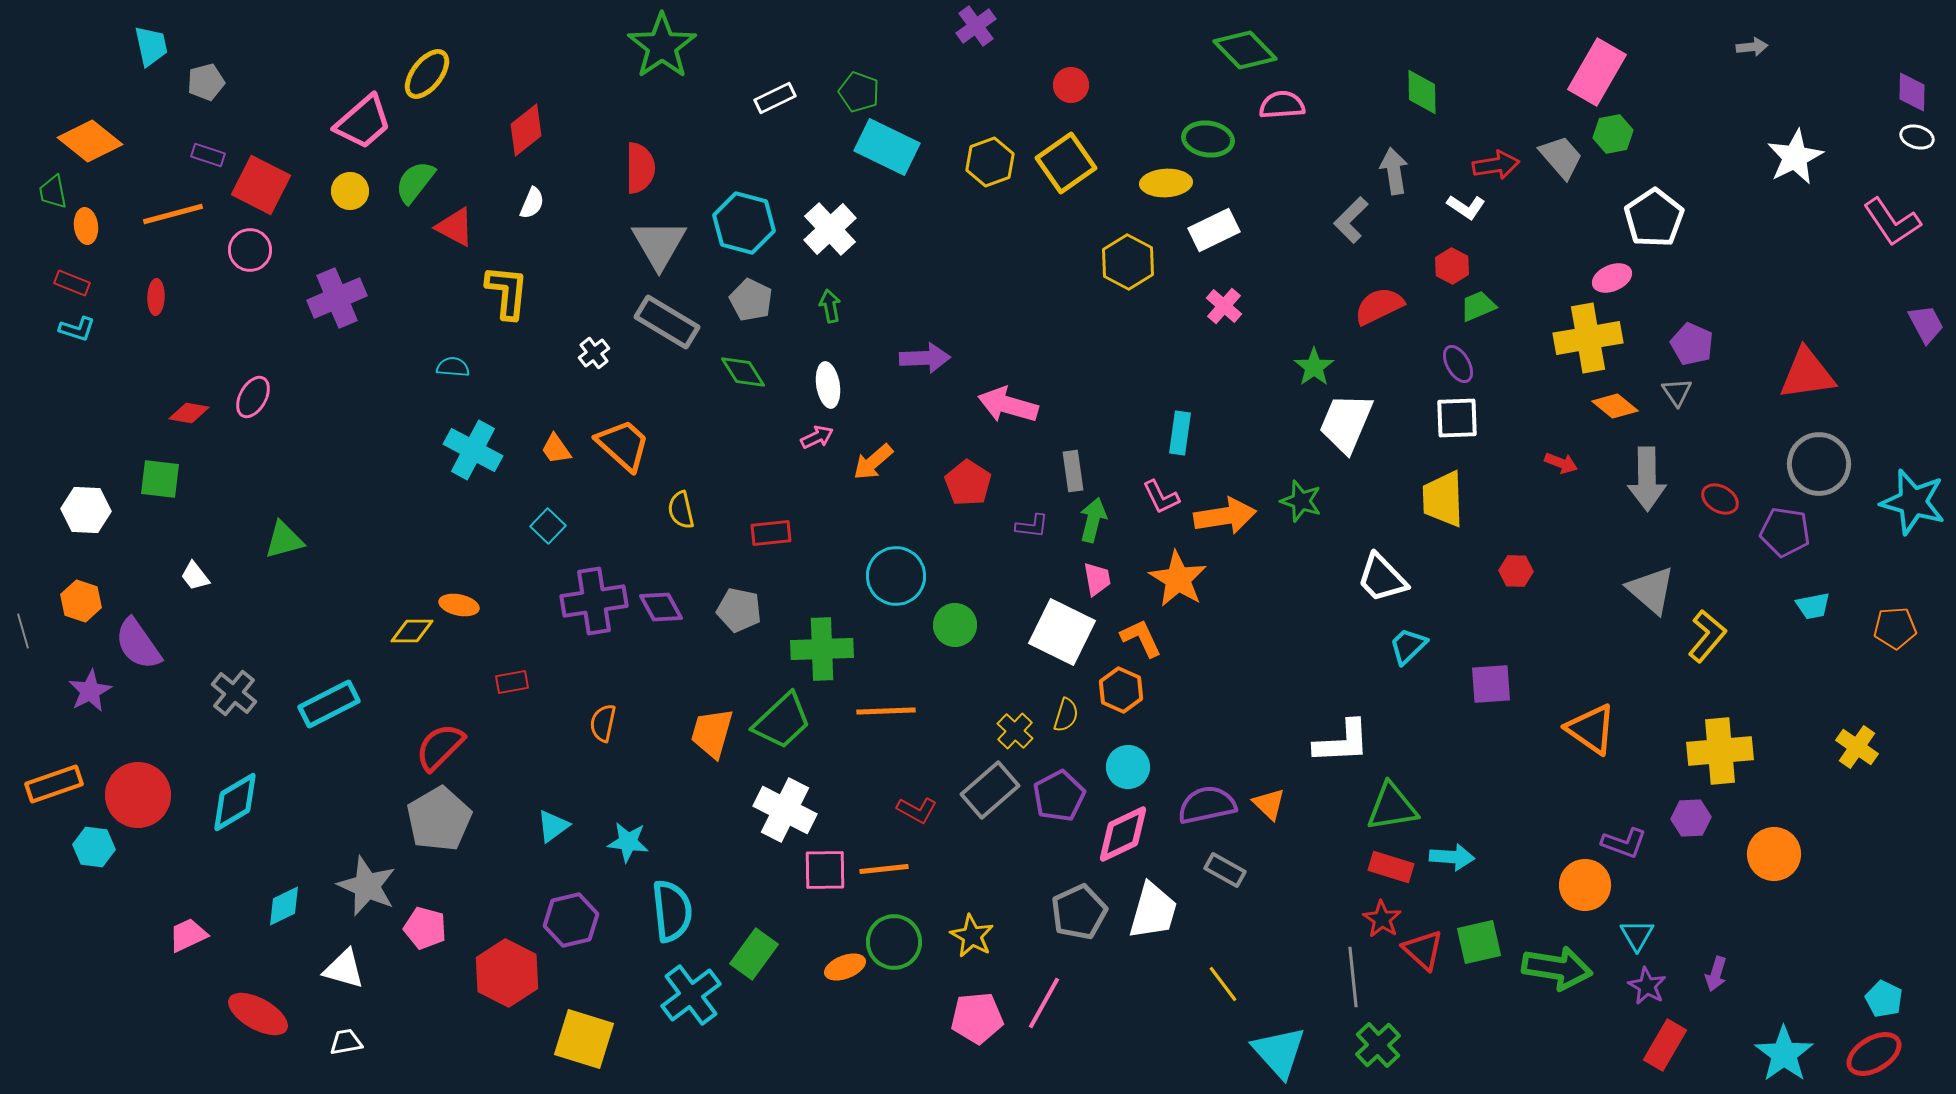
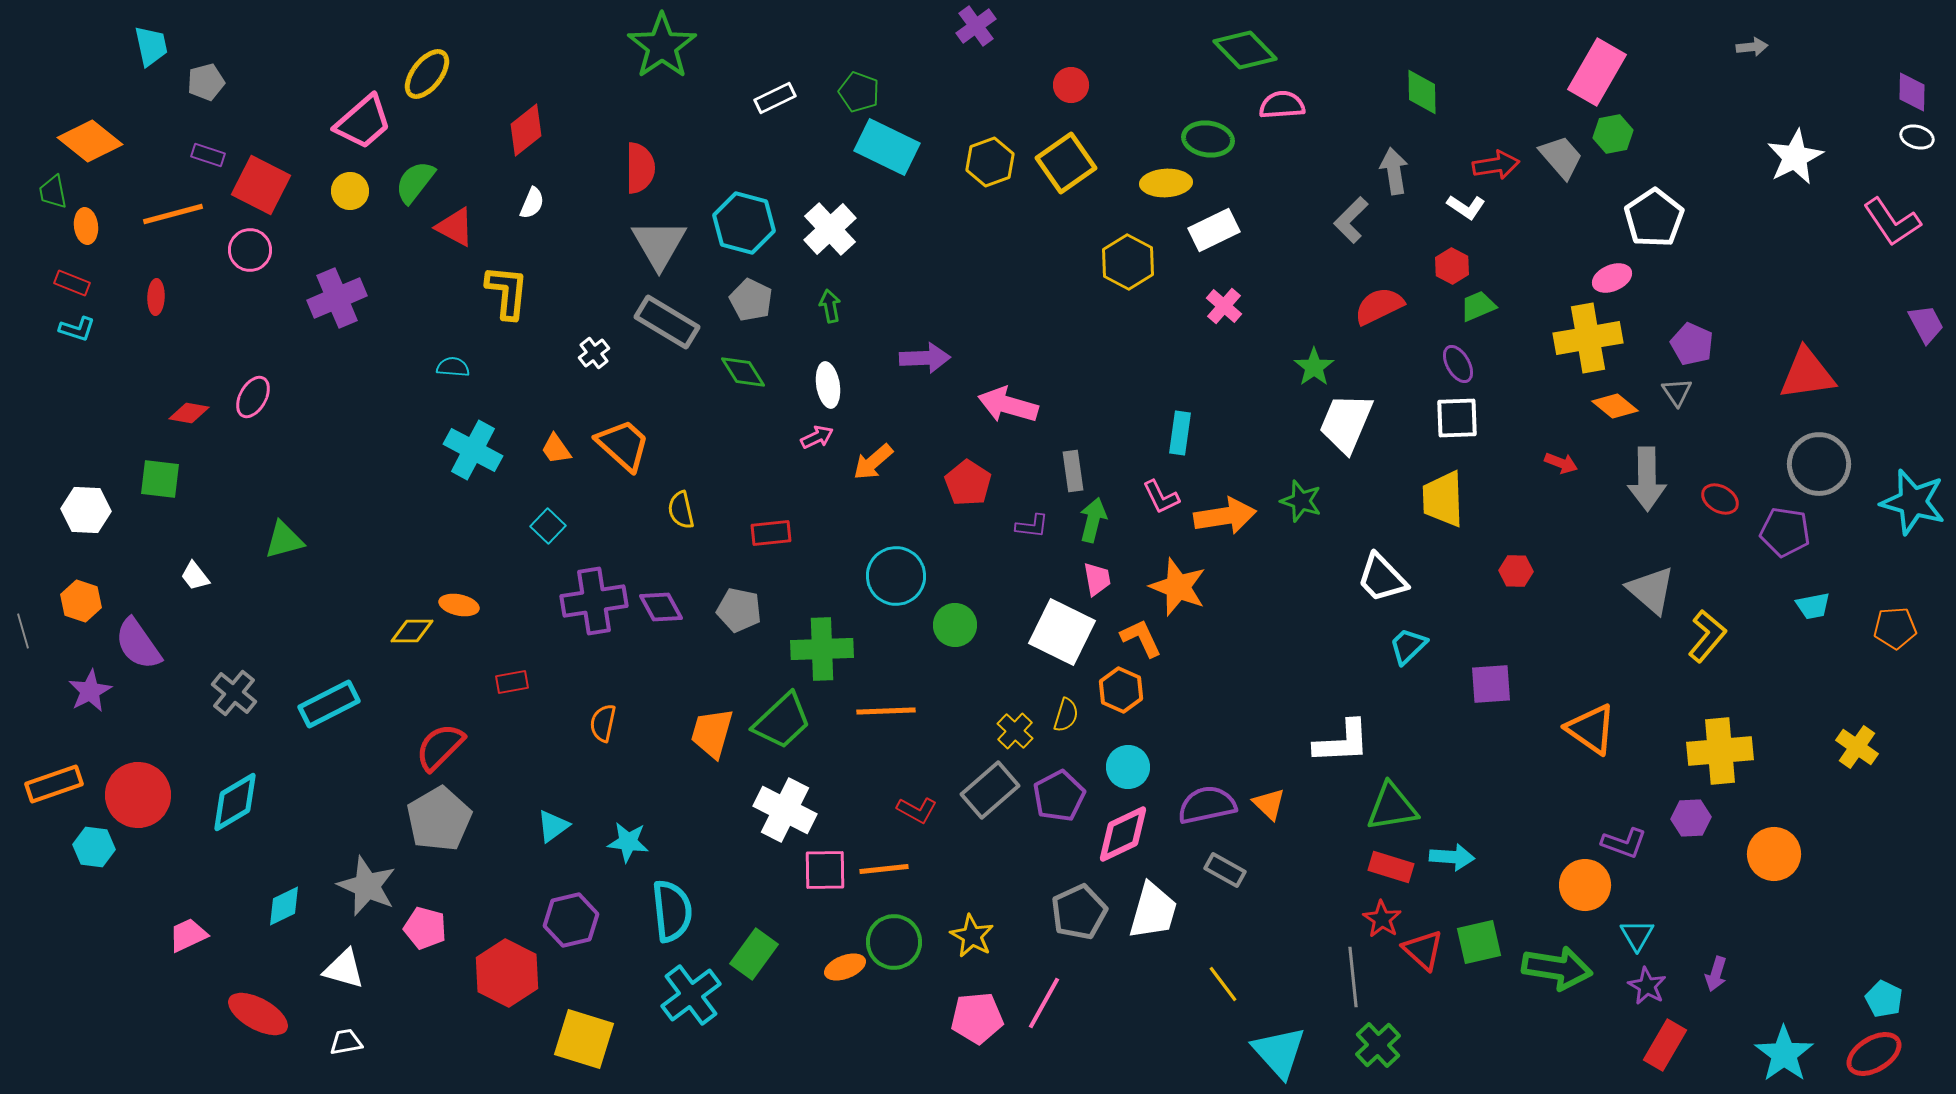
orange star at (1178, 579): moved 8 px down; rotated 10 degrees counterclockwise
